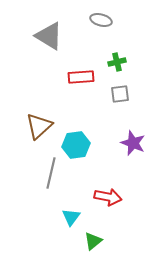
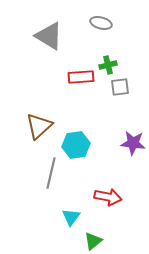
gray ellipse: moved 3 px down
green cross: moved 9 px left, 3 px down
gray square: moved 7 px up
purple star: rotated 15 degrees counterclockwise
